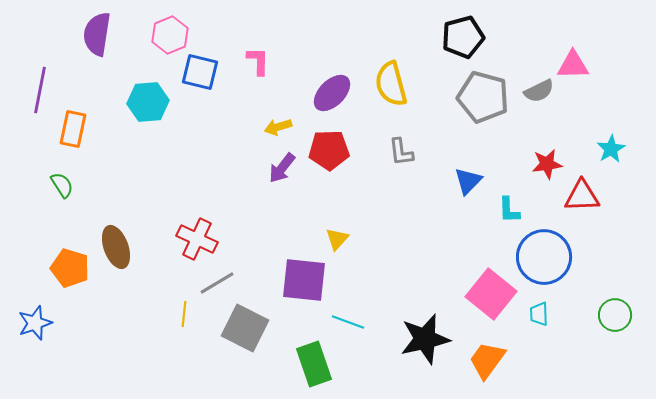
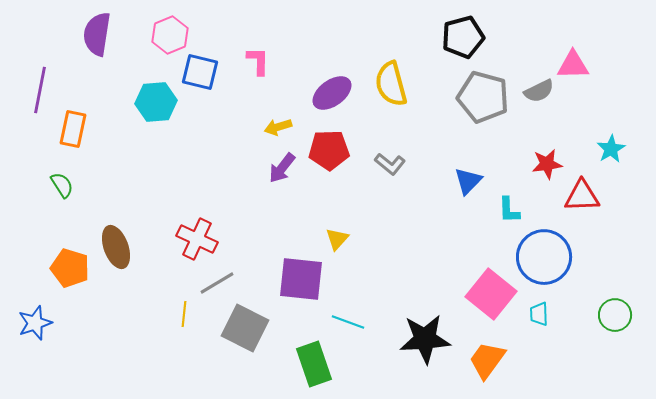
purple ellipse: rotated 9 degrees clockwise
cyan hexagon: moved 8 px right
gray L-shape: moved 11 px left, 12 px down; rotated 44 degrees counterclockwise
purple square: moved 3 px left, 1 px up
black star: rotated 9 degrees clockwise
